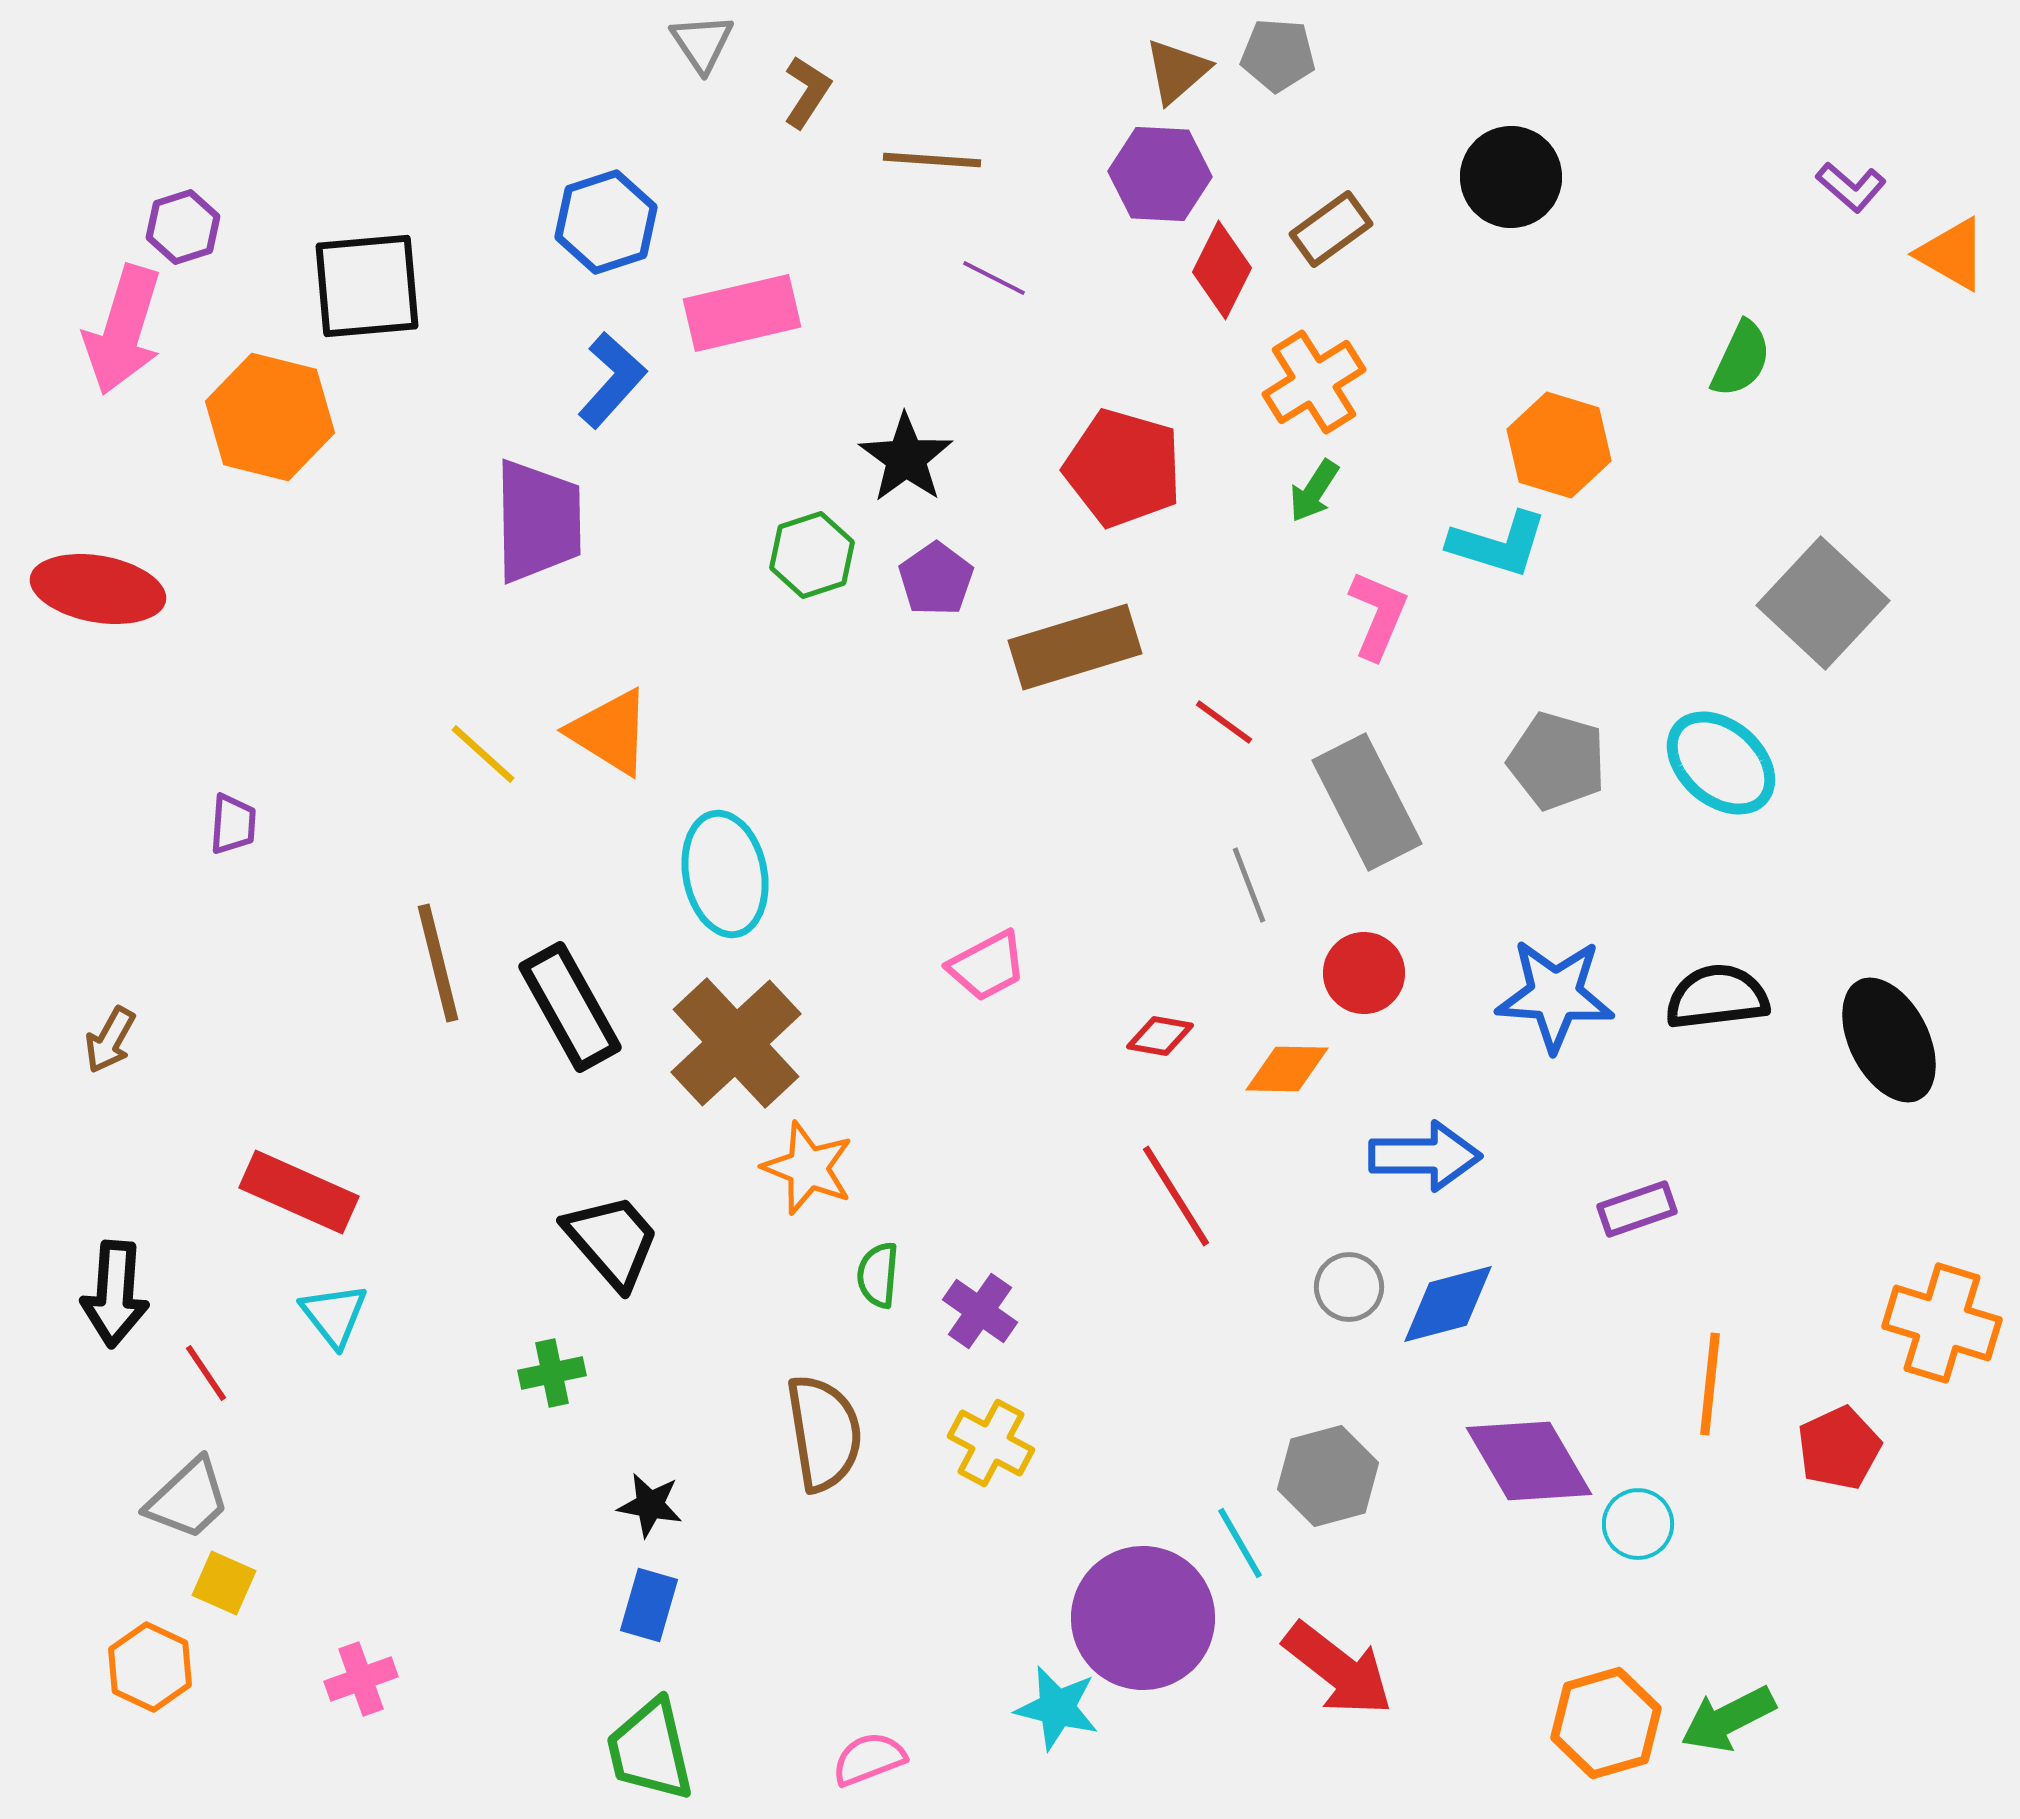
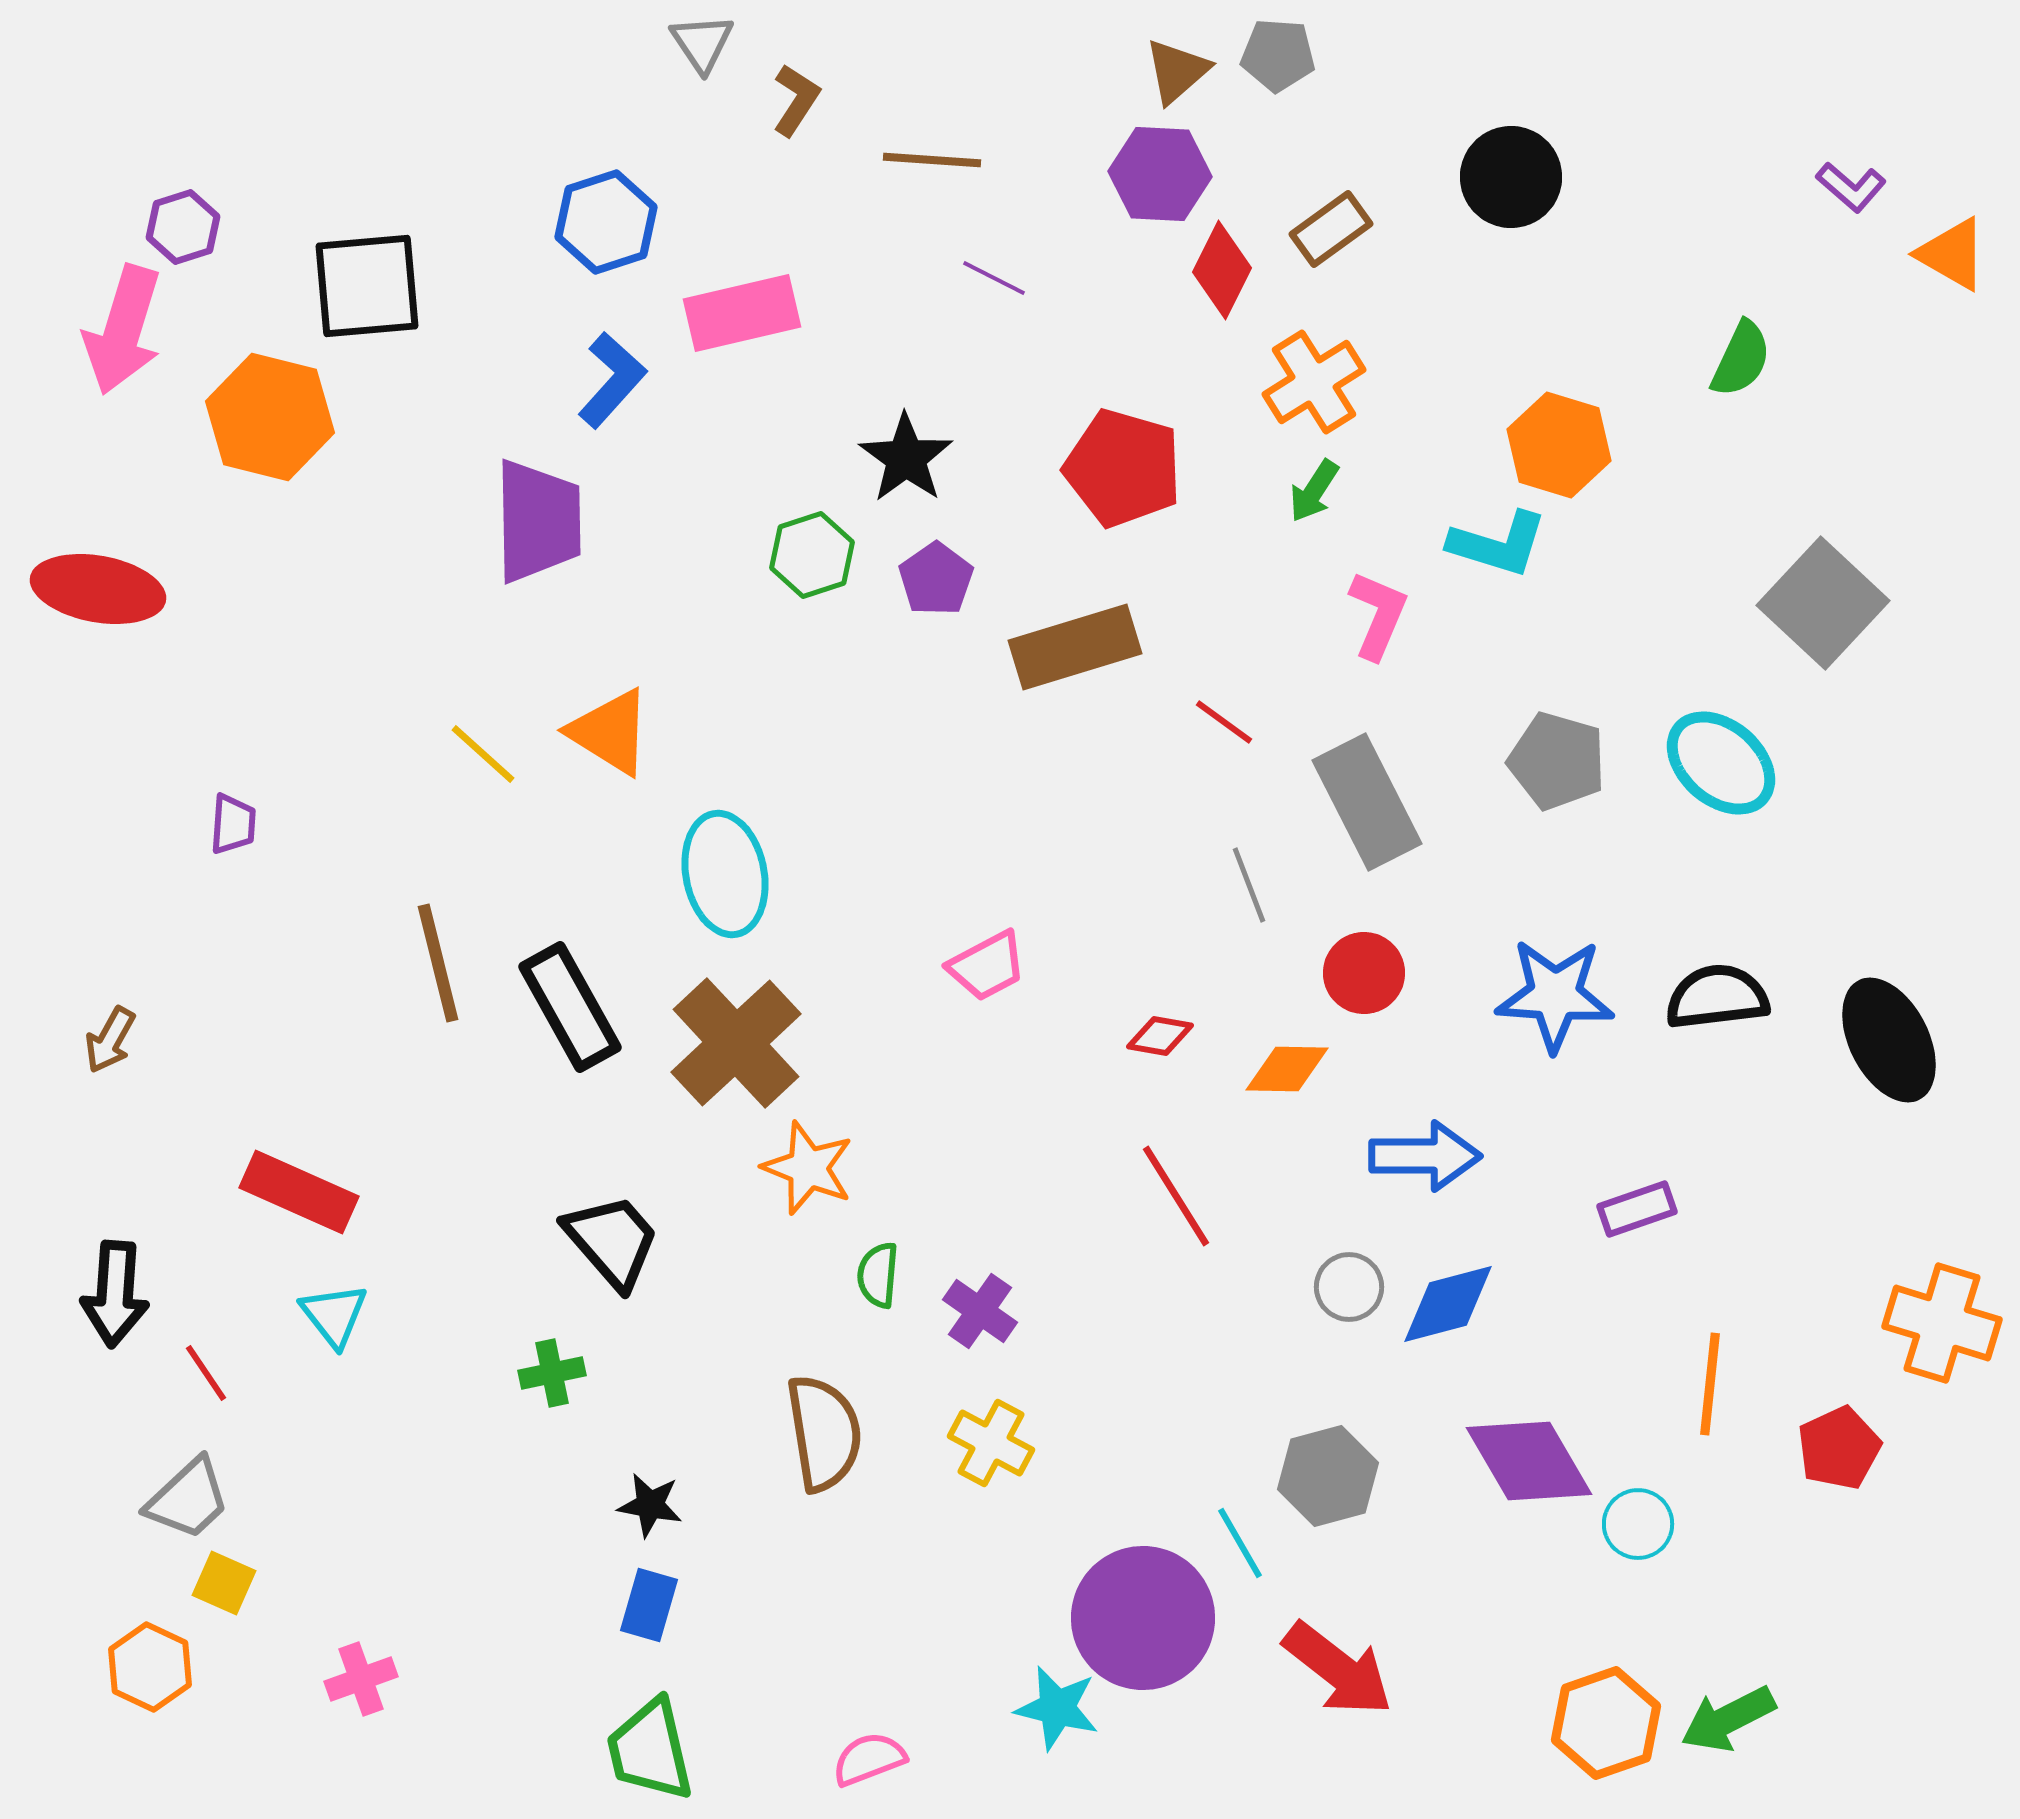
brown L-shape at (807, 92): moved 11 px left, 8 px down
orange hexagon at (1606, 1723): rotated 3 degrees counterclockwise
